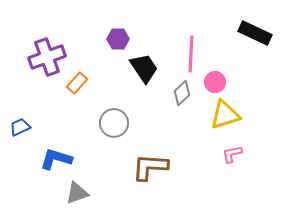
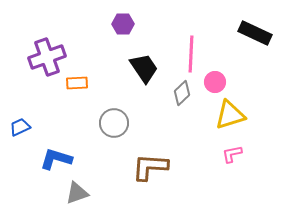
purple hexagon: moved 5 px right, 15 px up
orange rectangle: rotated 45 degrees clockwise
yellow triangle: moved 5 px right
